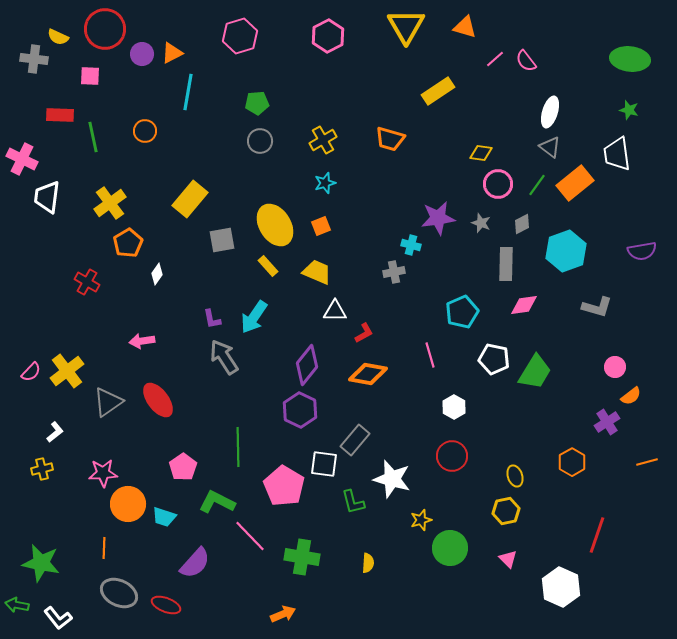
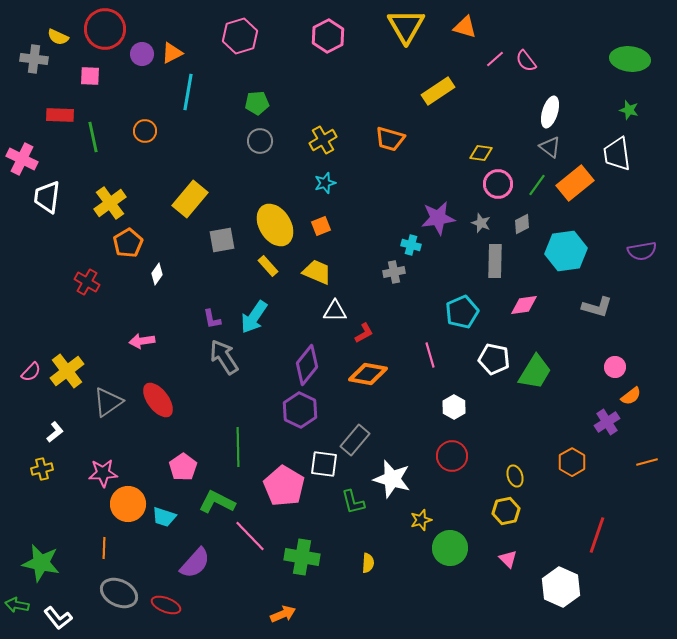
cyan hexagon at (566, 251): rotated 12 degrees clockwise
gray rectangle at (506, 264): moved 11 px left, 3 px up
